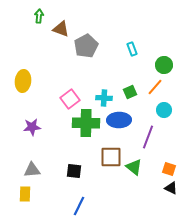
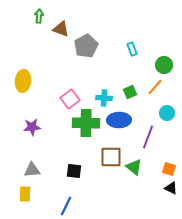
cyan circle: moved 3 px right, 3 px down
blue line: moved 13 px left
